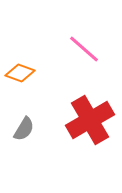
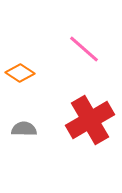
orange diamond: rotated 12 degrees clockwise
gray semicircle: rotated 120 degrees counterclockwise
